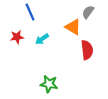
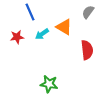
orange triangle: moved 9 px left
cyan arrow: moved 5 px up
